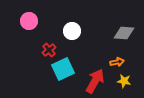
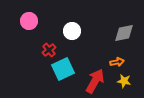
gray diamond: rotated 15 degrees counterclockwise
